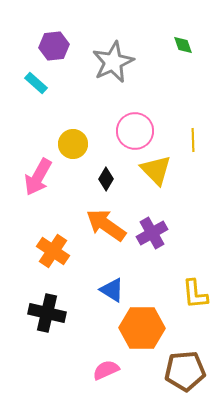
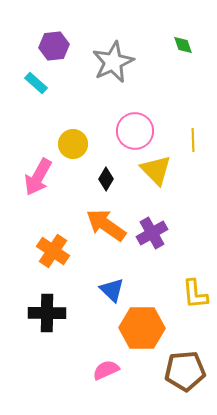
blue triangle: rotated 12 degrees clockwise
black cross: rotated 12 degrees counterclockwise
